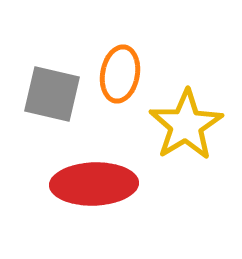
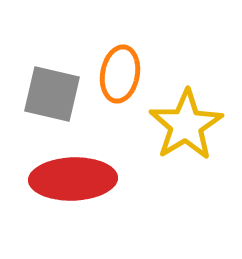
red ellipse: moved 21 px left, 5 px up
